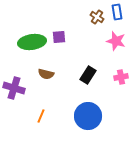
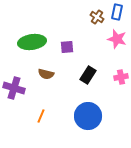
blue rectangle: rotated 21 degrees clockwise
purple square: moved 8 px right, 10 px down
pink star: moved 1 px right, 2 px up
